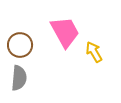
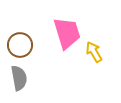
pink trapezoid: moved 2 px right, 1 px down; rotated 12 degrees clockwise
gray semicircle: rotated 15 degrees counterclockwise
